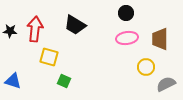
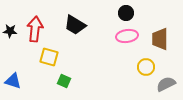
pink ellipse: moved 2 px up
